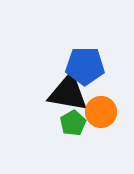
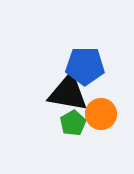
orange circle: moved 2 px down
